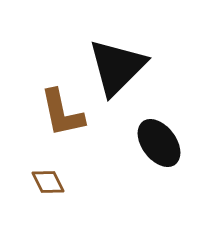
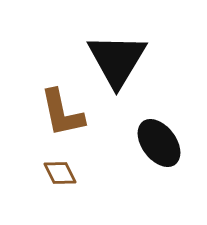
black triangle: moved 7 px up; rotated 14 degrees counterclockwise
brown diamond: moved 12 px right, 9 px up
